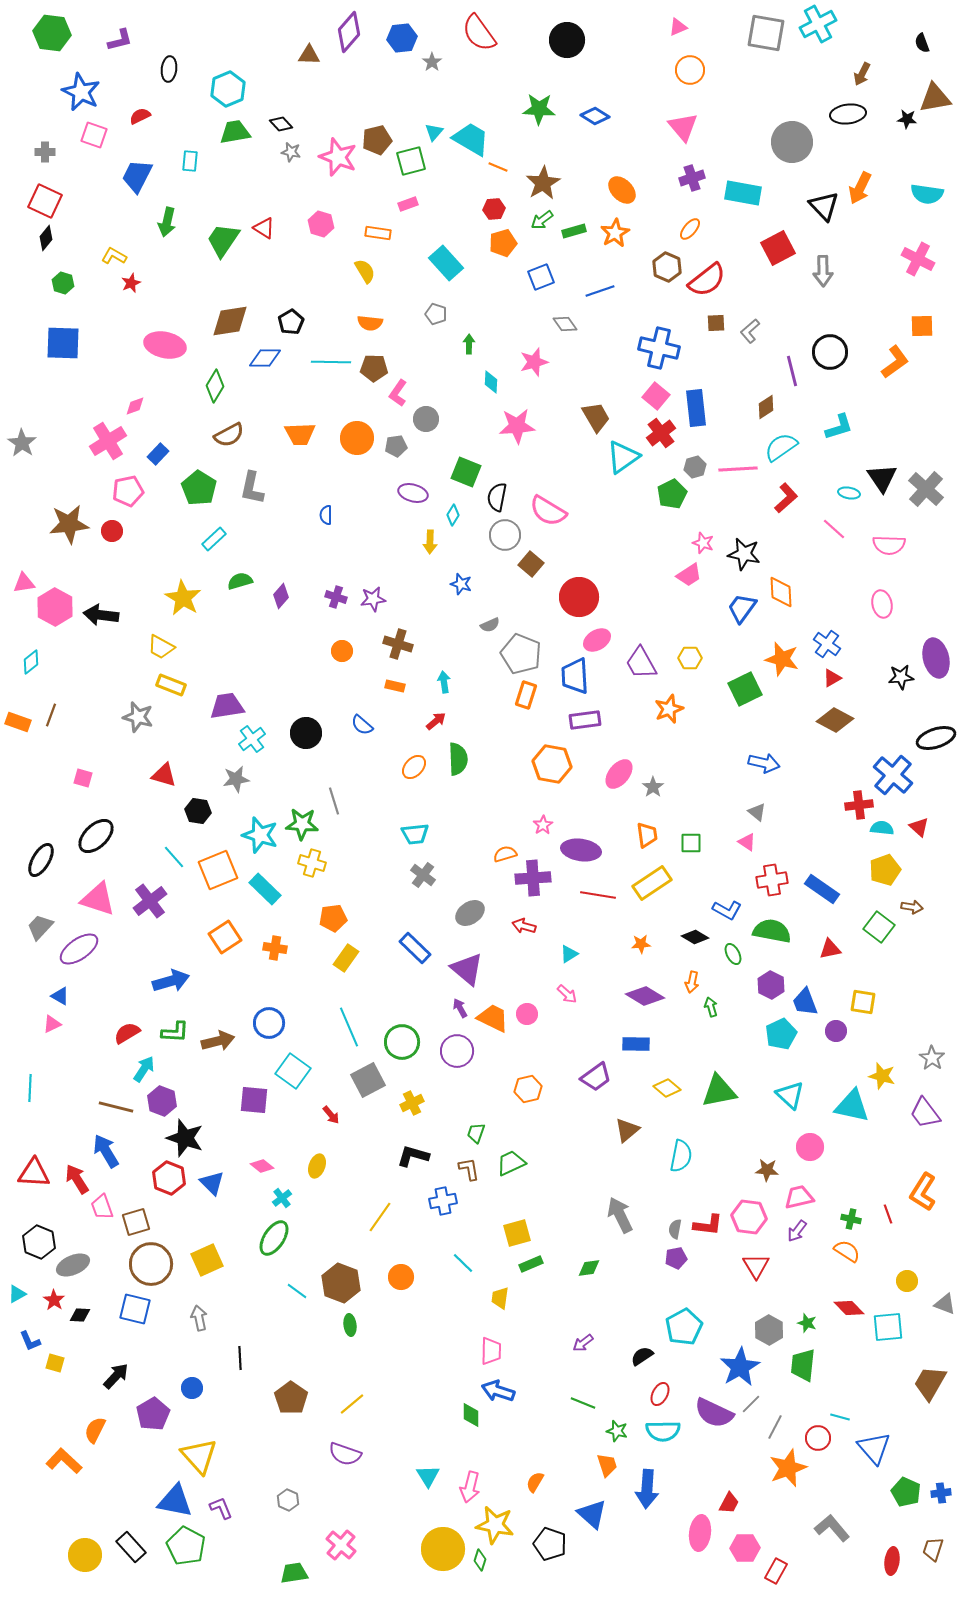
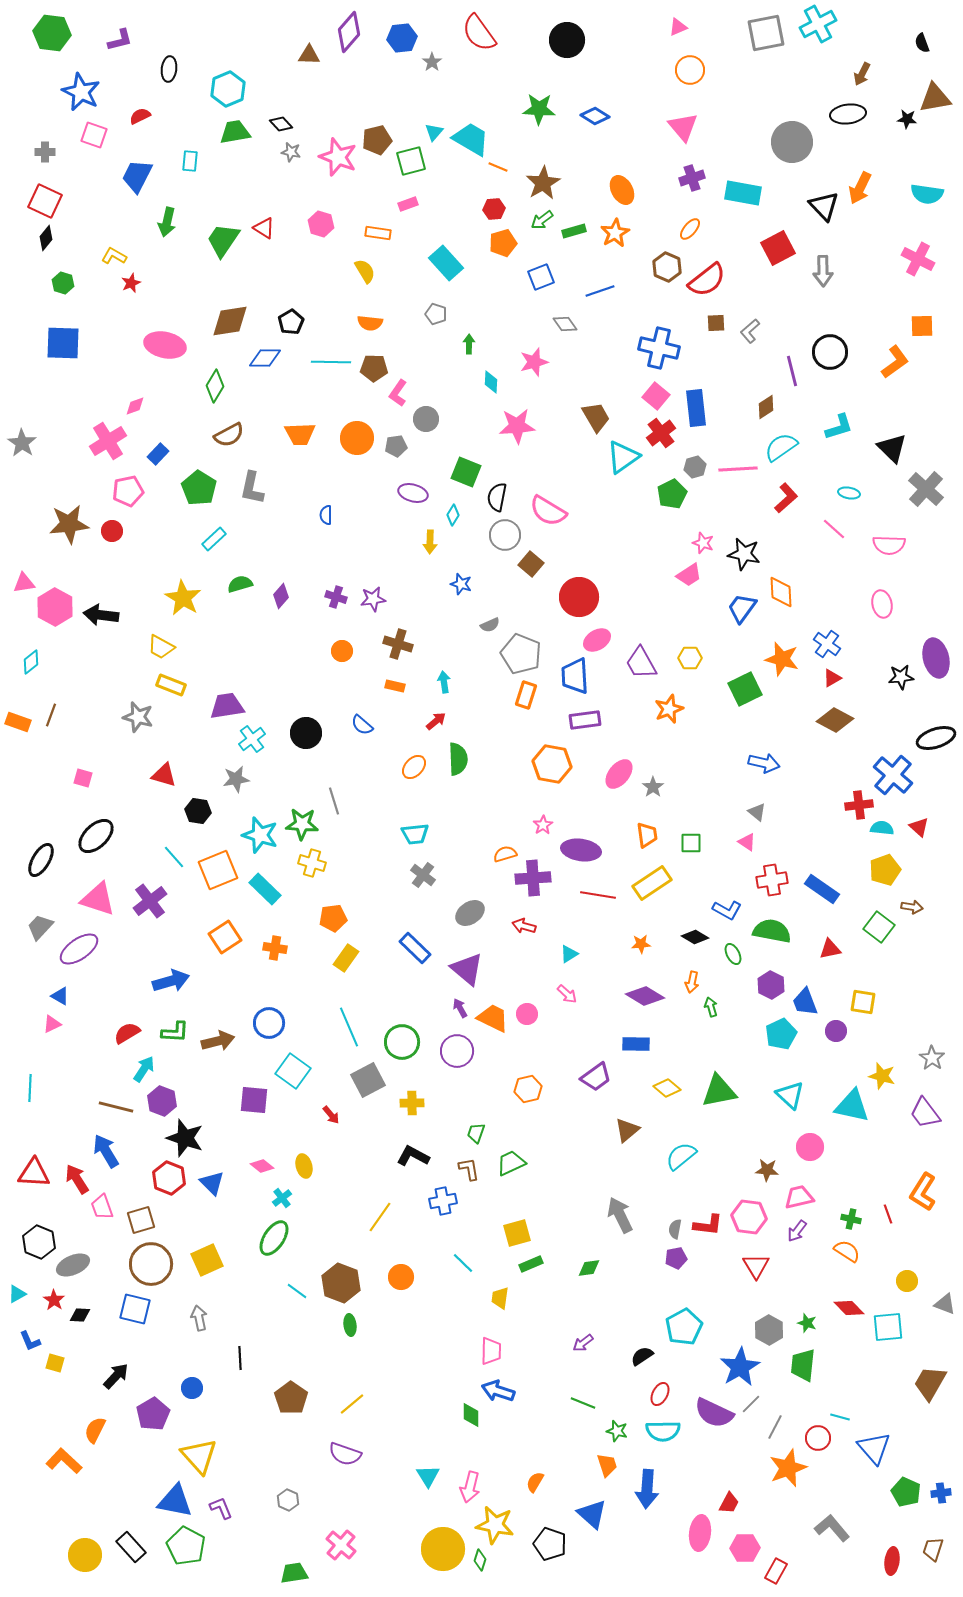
gray square at (766, 33): rotated 21 degrees counterclockwise
orange ellipse at (622, 190): rotated 16 degrees clockwise
black triangle at (882, 478): moved 10 px right, 30 px up; rotated 12 degrees counterclockwise
green semicircle at (240, 581): moved 3 px down
yellow cross at (412, 1103): rotated 25 degrees clockwise
black L-shape at (413, 1156): rotated 12 degrees clockwise
cyan semicircle at (681, 1156): rotated 140 degrees counterclockwise
yellow ellipse at (317, 1166): moved 13 px left; rotated 35 degrees counterclockwise
brown square at (136, 1222): moved 5 px right, 2 px up
